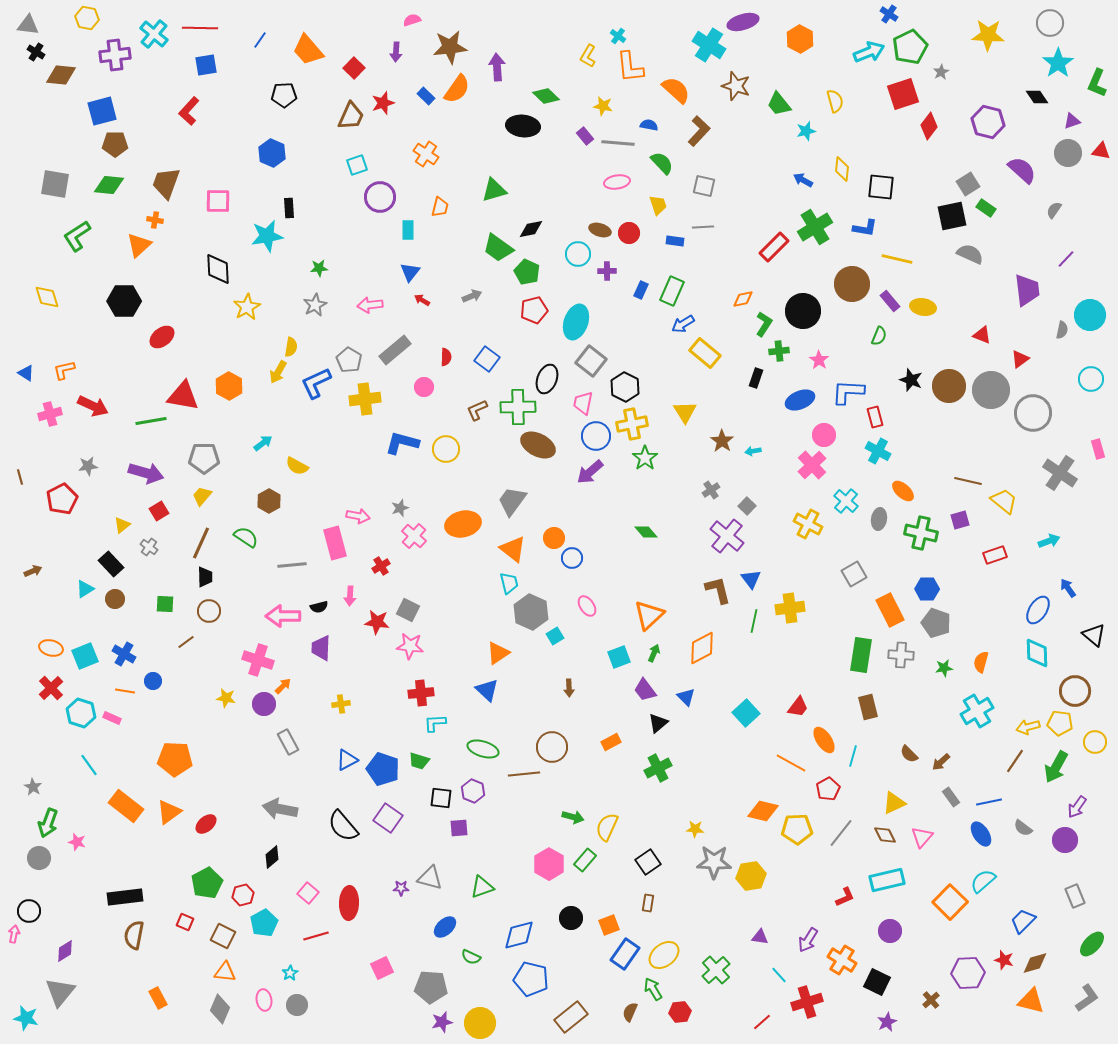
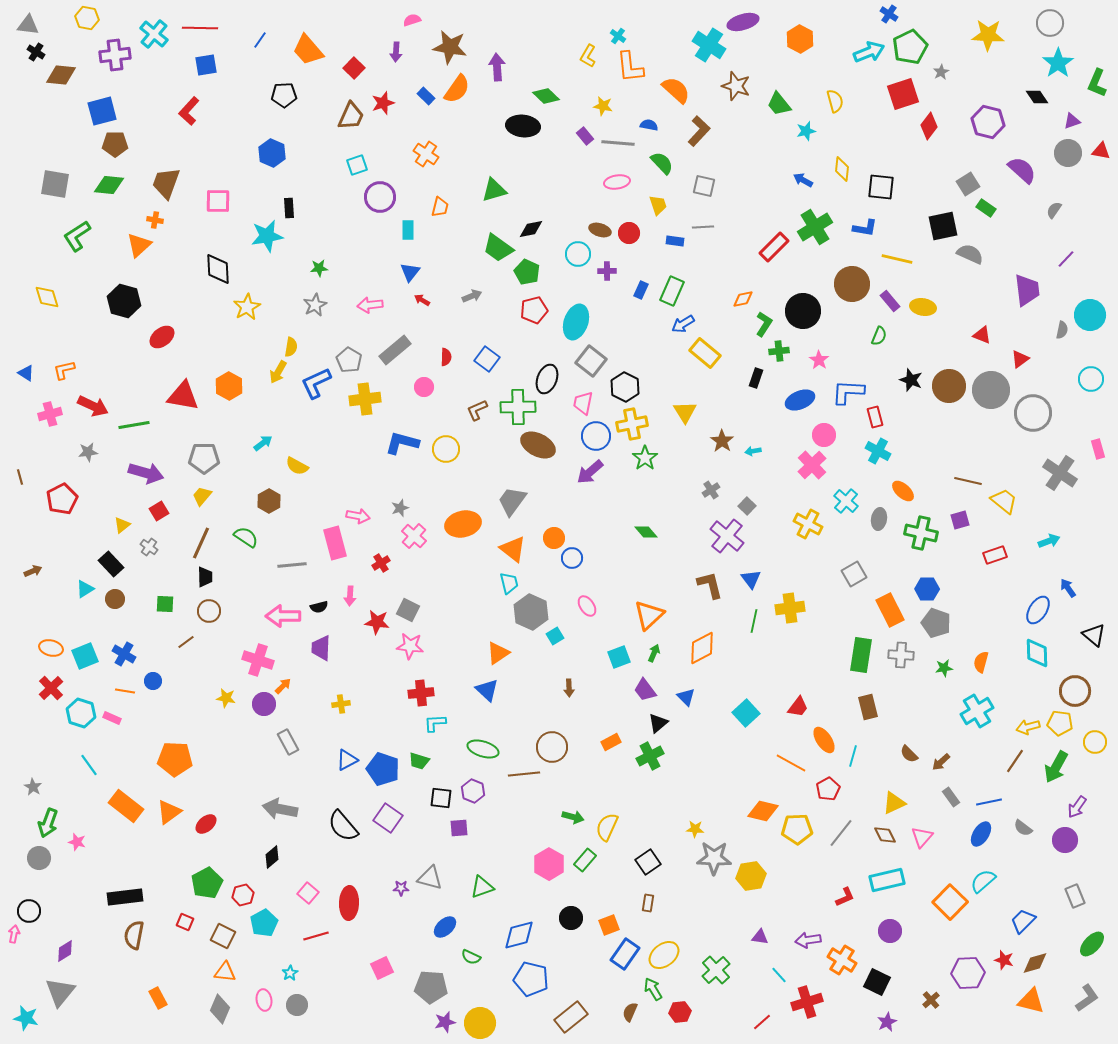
brown star at (450, 47): rotated 16 degrees clockwise
black square at (952, 216): moved 9 px left, 10 px down
black hexagon at (124, 301): rotated 16 degrees clockwise
green line at (151, 421): moved 17 px left, 4 px down
gray star at (88, 466): moved 14 px up
red cross at (381, 566): moved 3 px up
brown L-shape at (718, 590): moved 8 px left, 5 px up
green cross at (658, 768): moved 8 px left, 12 px up
blue ellipse at (981, 834): rotated 65 degrees clockwise
gray star at (714, 862): moved 4 px up
purple arrow at (808, 940): rotated 50 degrees clockwise
purple star at (442, 1022): moved 3 px right
